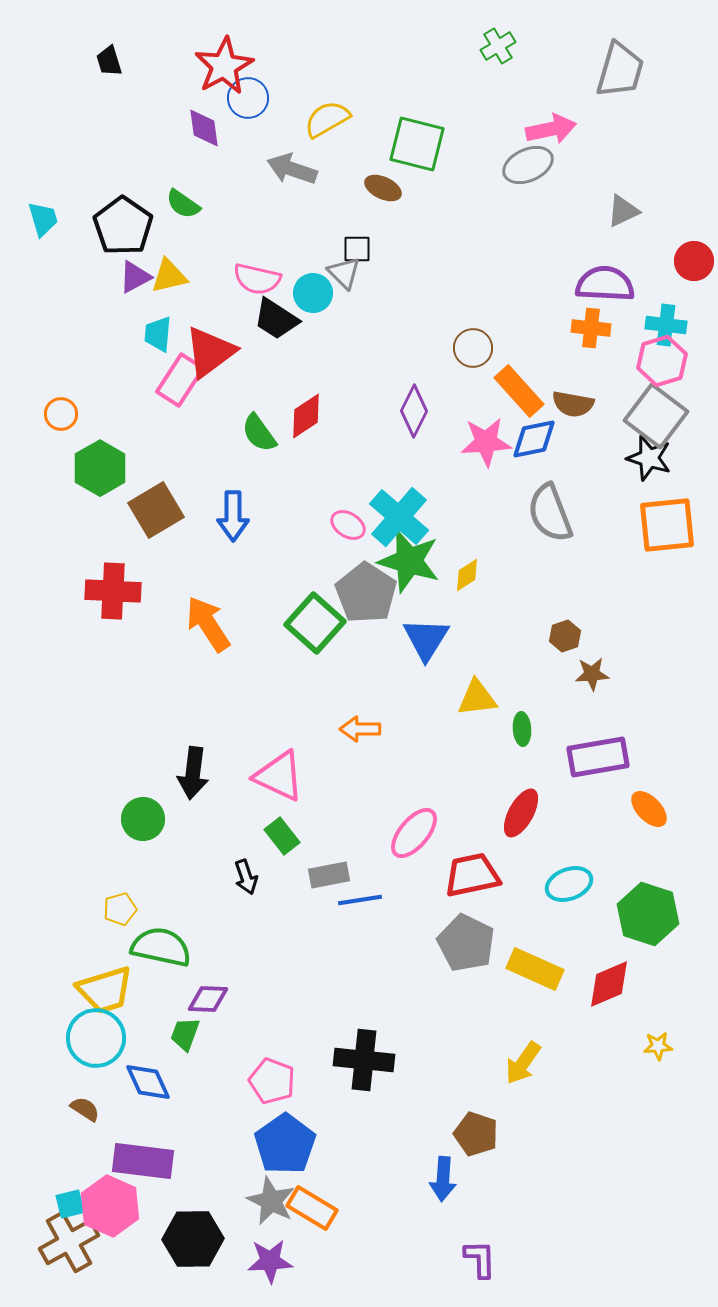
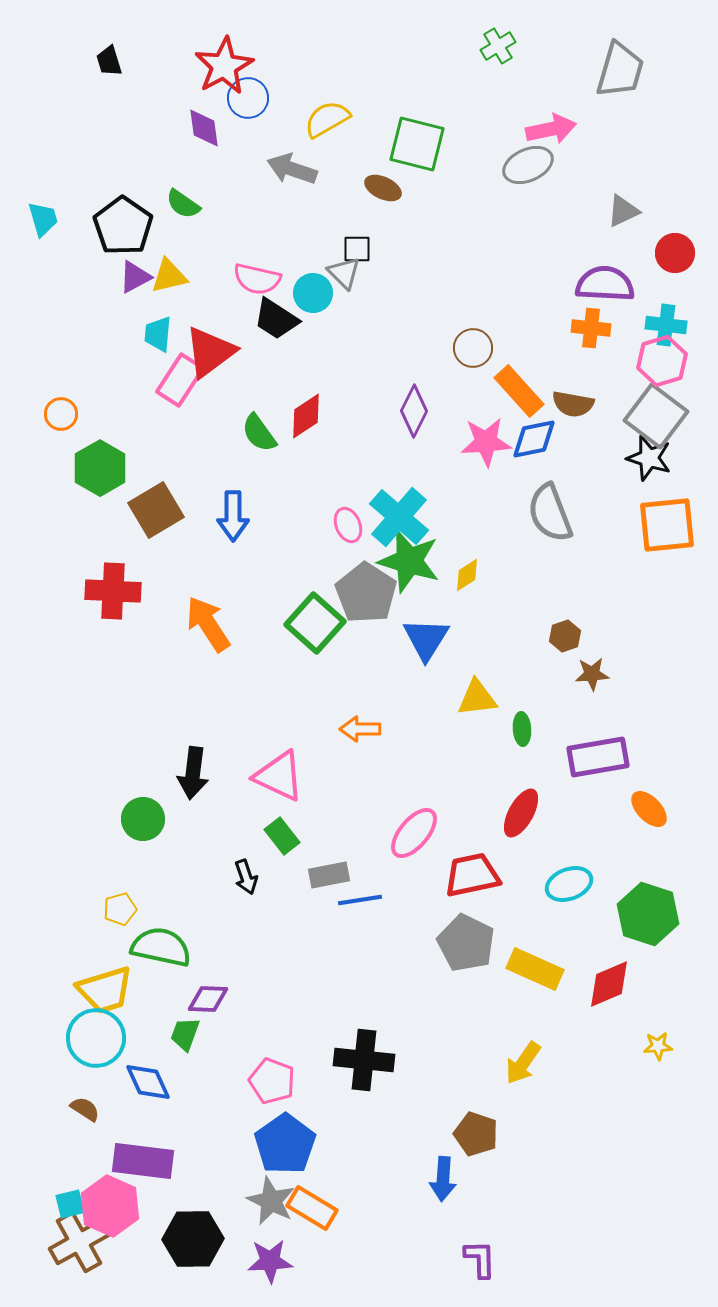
red circle at (694, 261): moved 19 px left, 8 px up
pink ellipse at (348, 525): rotated 36 degrees clockwise
brown cross at (69, 1242): moved 10 px right
